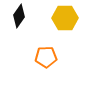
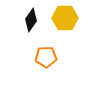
black diamond: moved 12 px right, 4 px down
